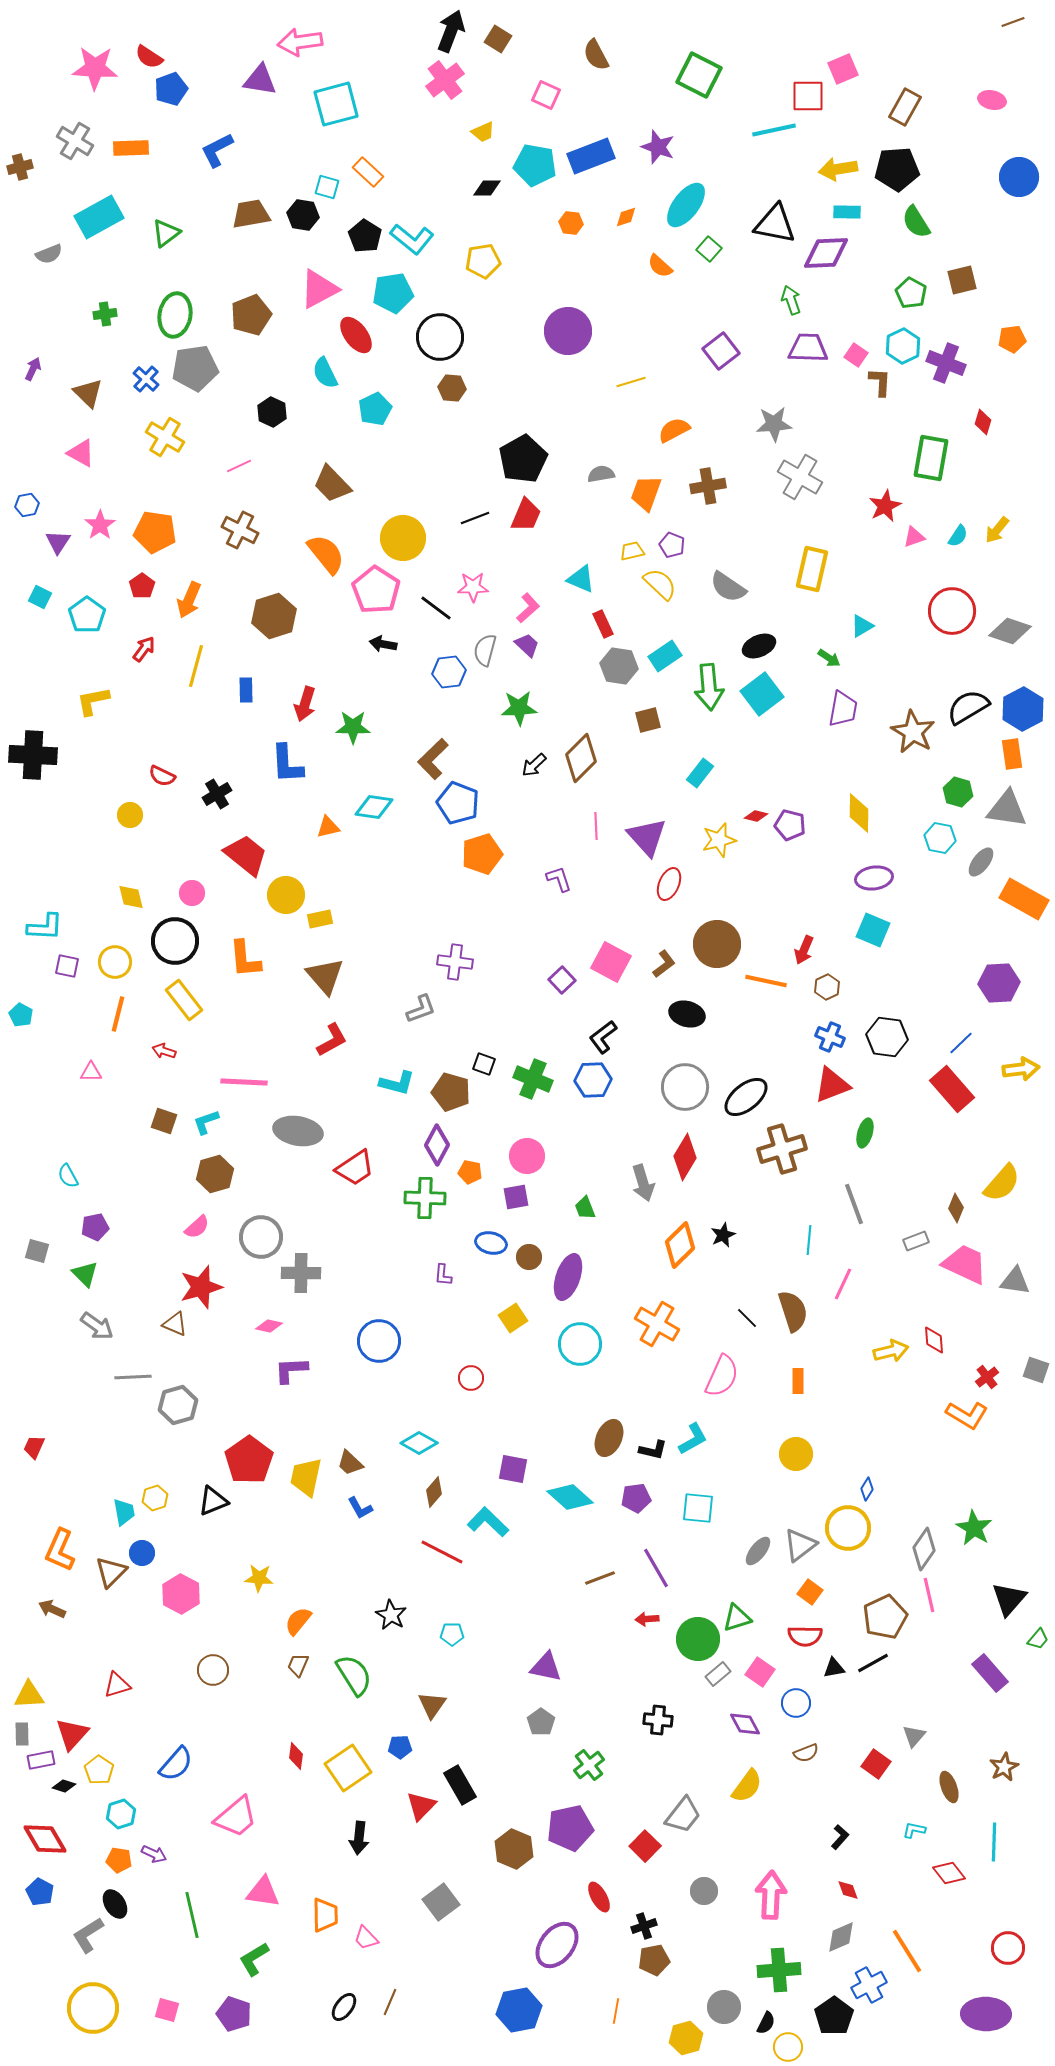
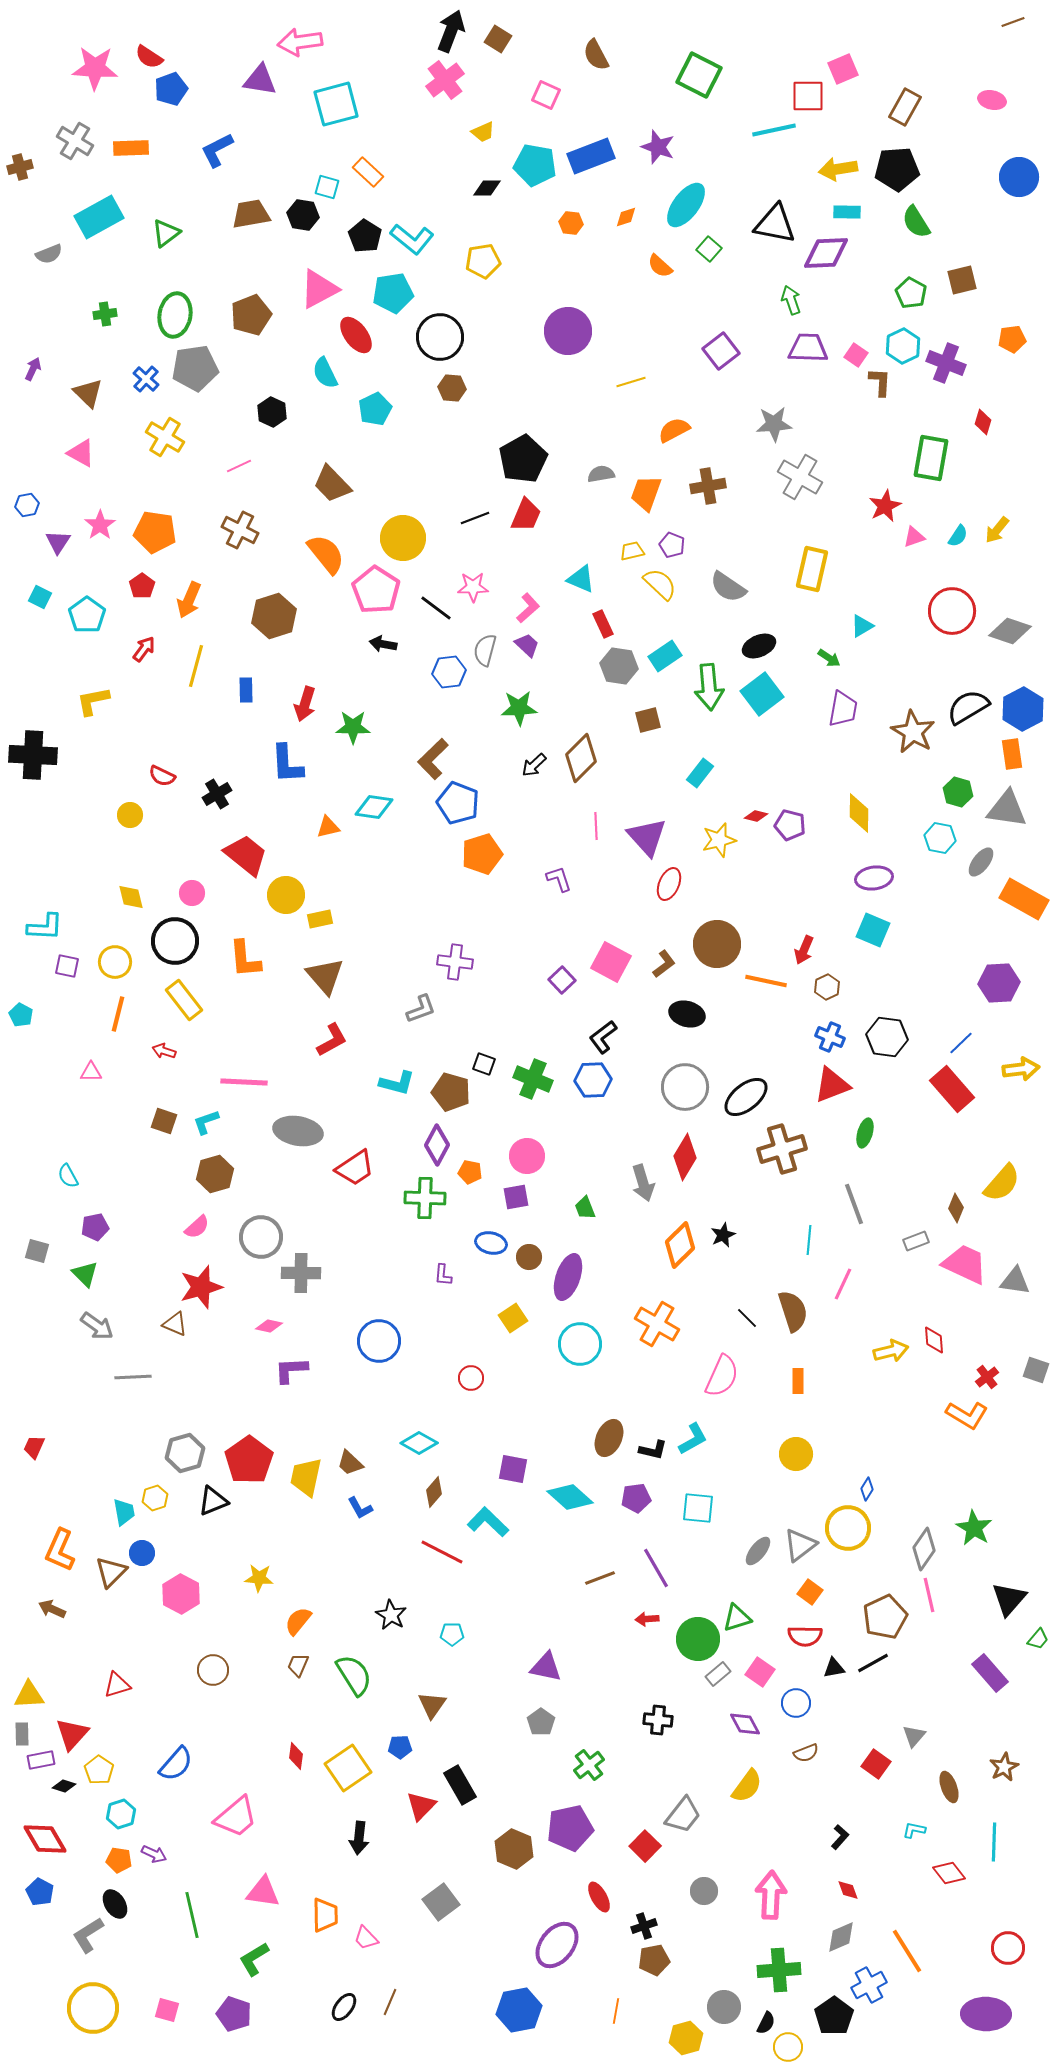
gray hexagon at (178, 1405): moved 7 px right, 48 px down
